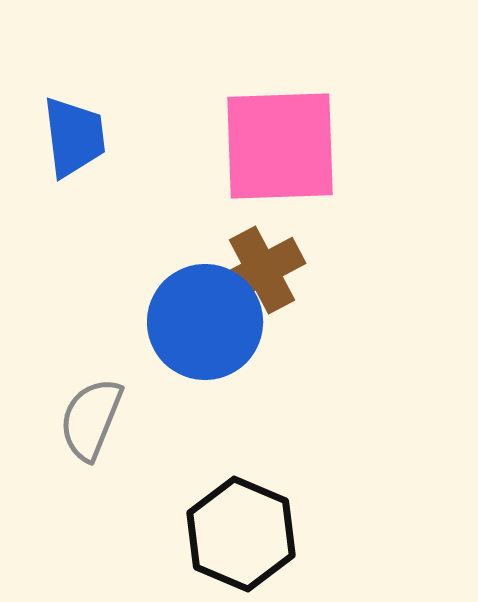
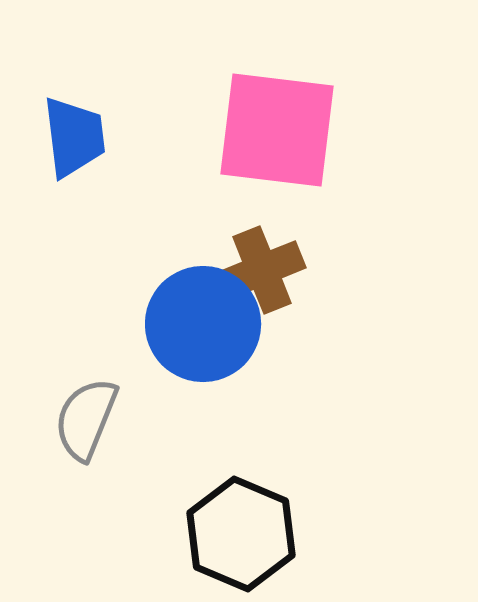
pink square: moved 3 px left, 16 px up; rotated 9 degrees clockwise
brown cross: rotated 6 degrees clockwise
blue circle: moved 2 px left, 2 px down
gray semicircle: moved 5 px left
